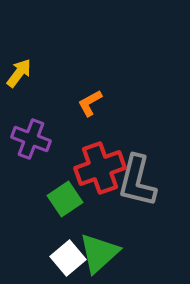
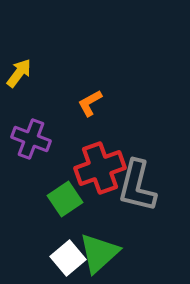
gray L-shape: moved 5 px down
